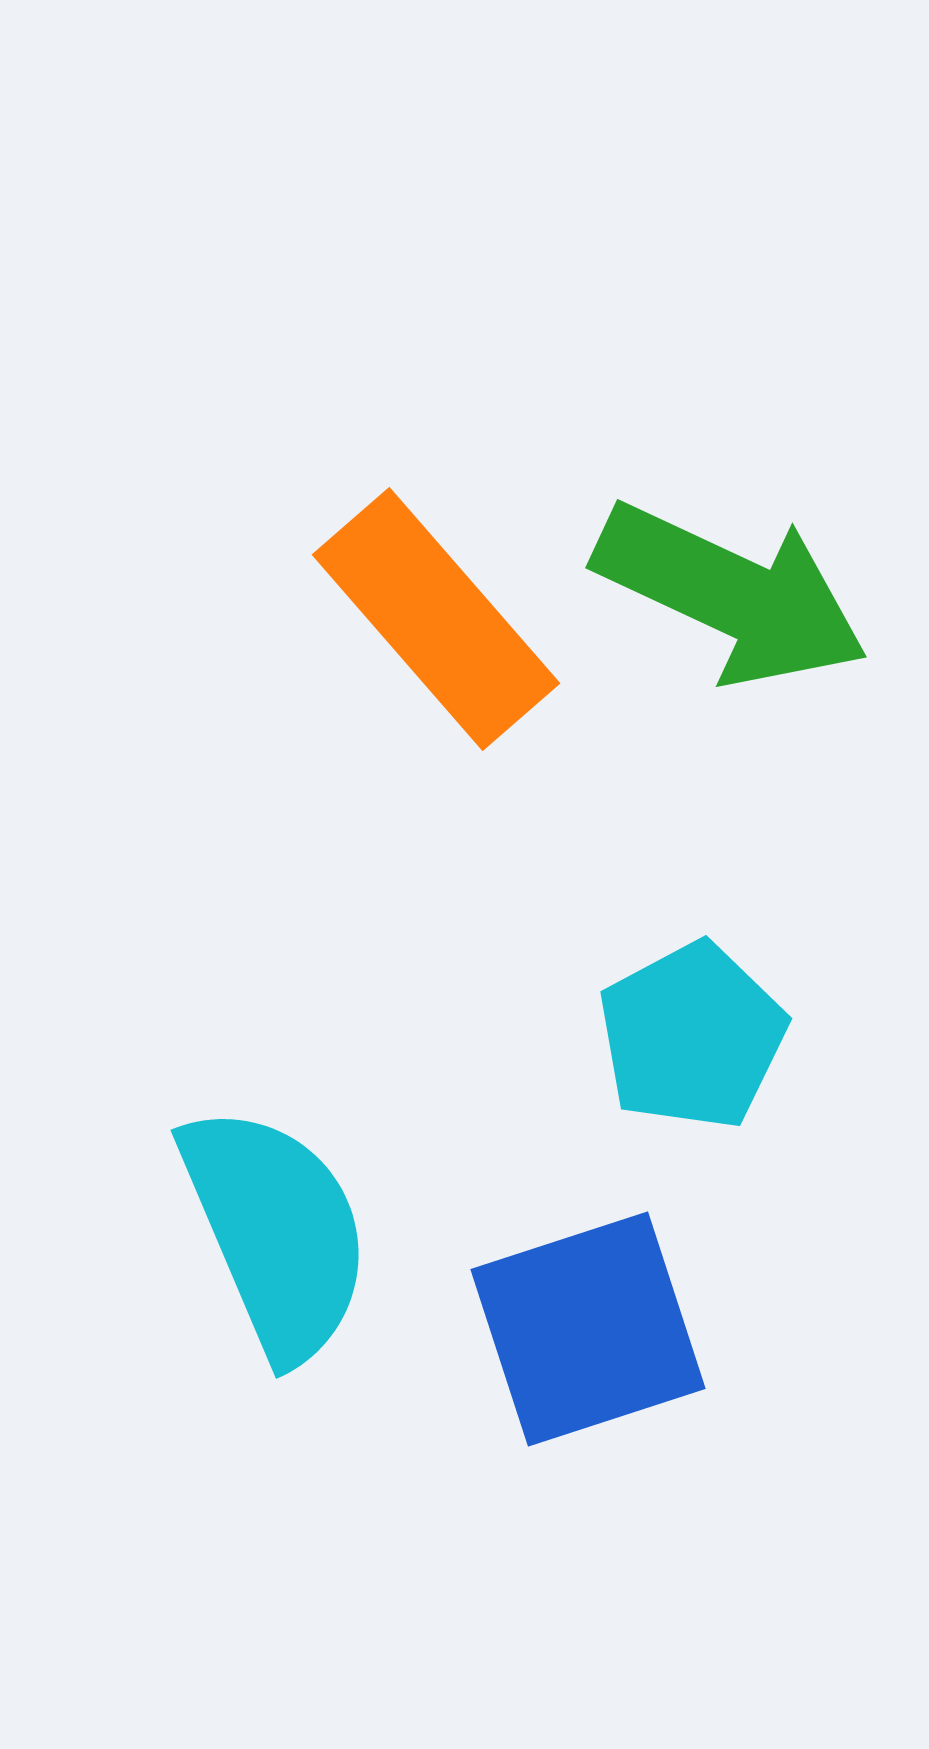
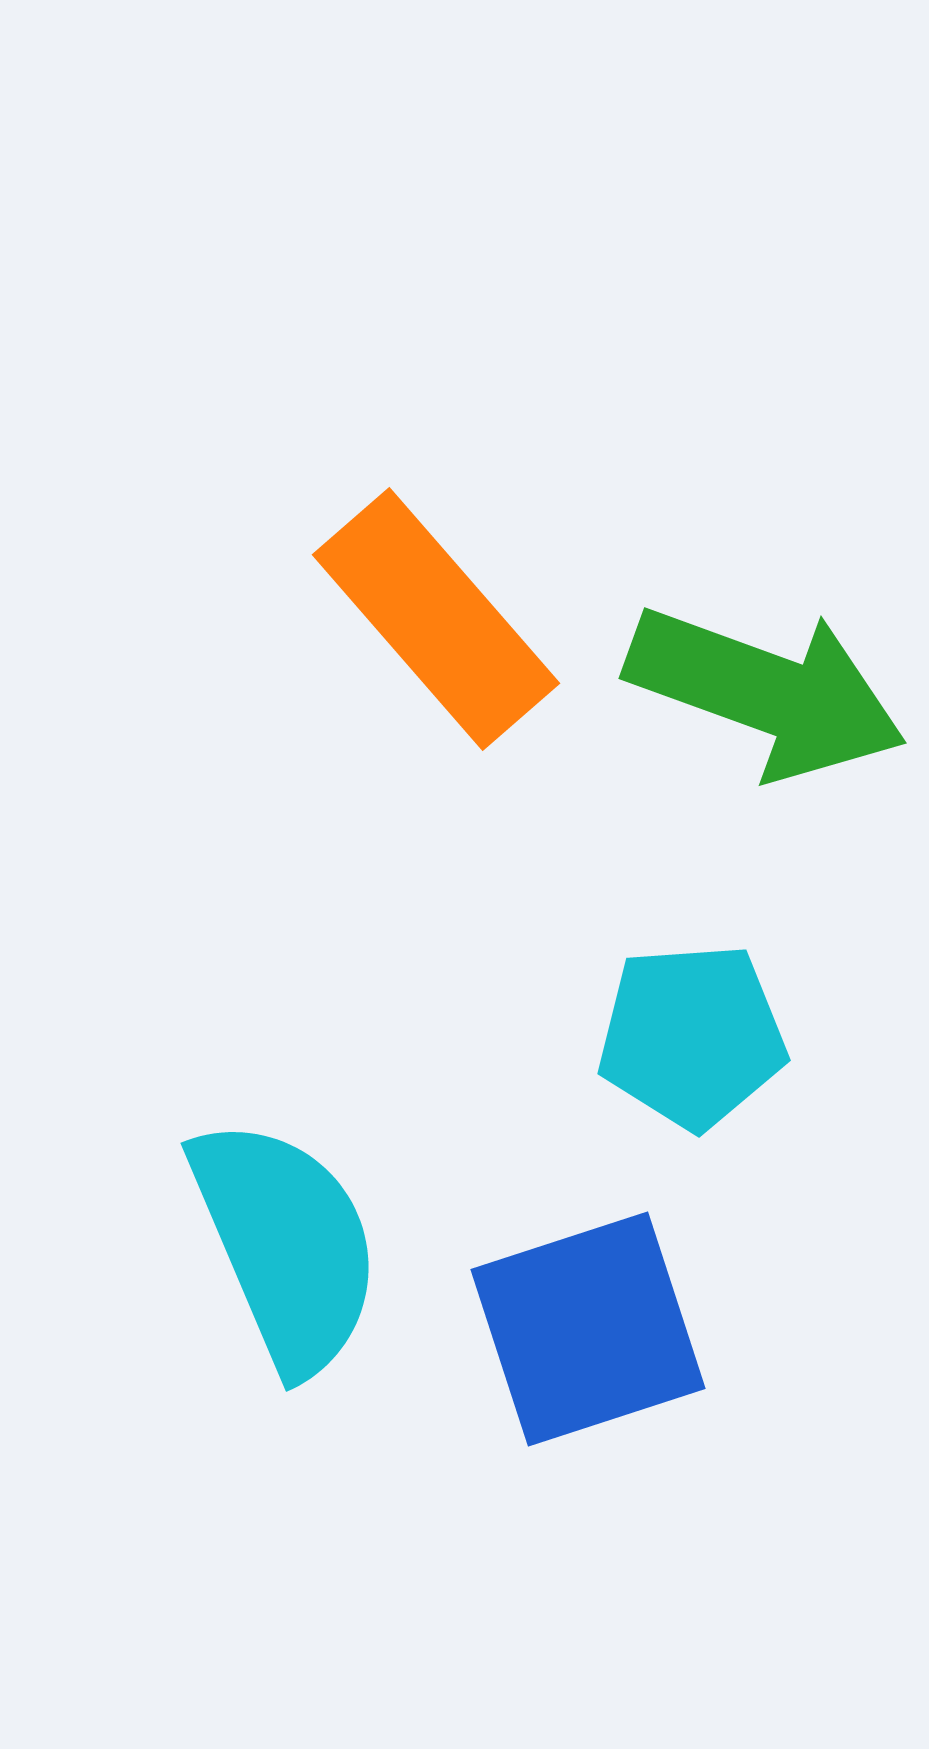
green arrow: moved 35 px right, 98 px down; rotated 5 degrees counterclockwise
cyan pentagon: rotated 24 degrees clockwise
cyan semicircle: moved 10 px right, 13 px down
